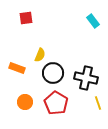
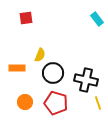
cyan rectangle: moved 4 px right, 2 px up
orange rectangle: rotated 21 degrees counterclockwise
black cross: moved 2 px down
red pentagon: rotated 15 degrees counterclockwise
